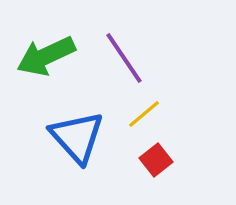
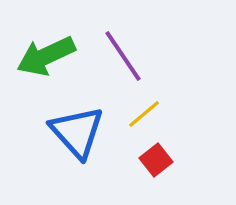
purple line: moved 1 px left, 2 px up
blue triangle: moved 5 px up
